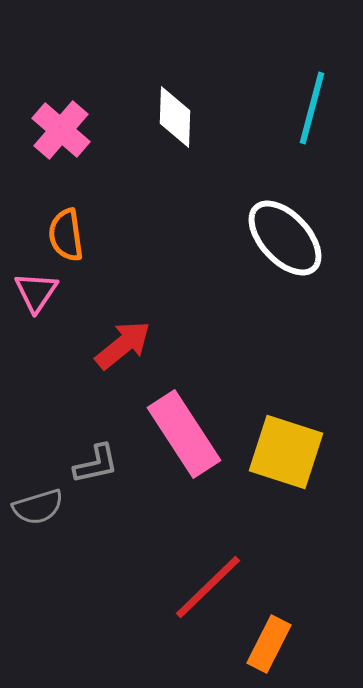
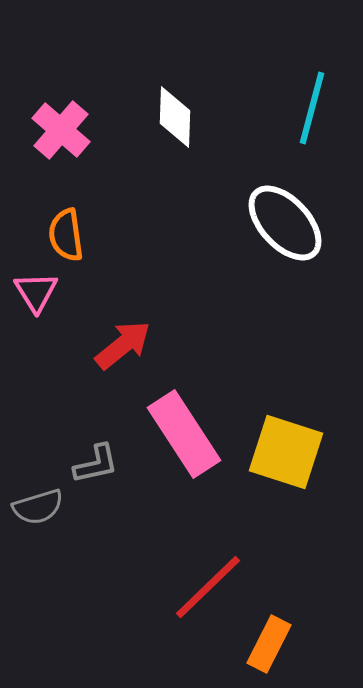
white ellipse: moved 15 px up
pink triangle: rotated 6 degrees counterclockwise
